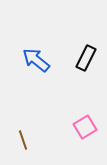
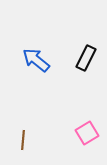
pink square: moved 2 px right, 6 px down
brown line: rotated 24 degrees clockwise
